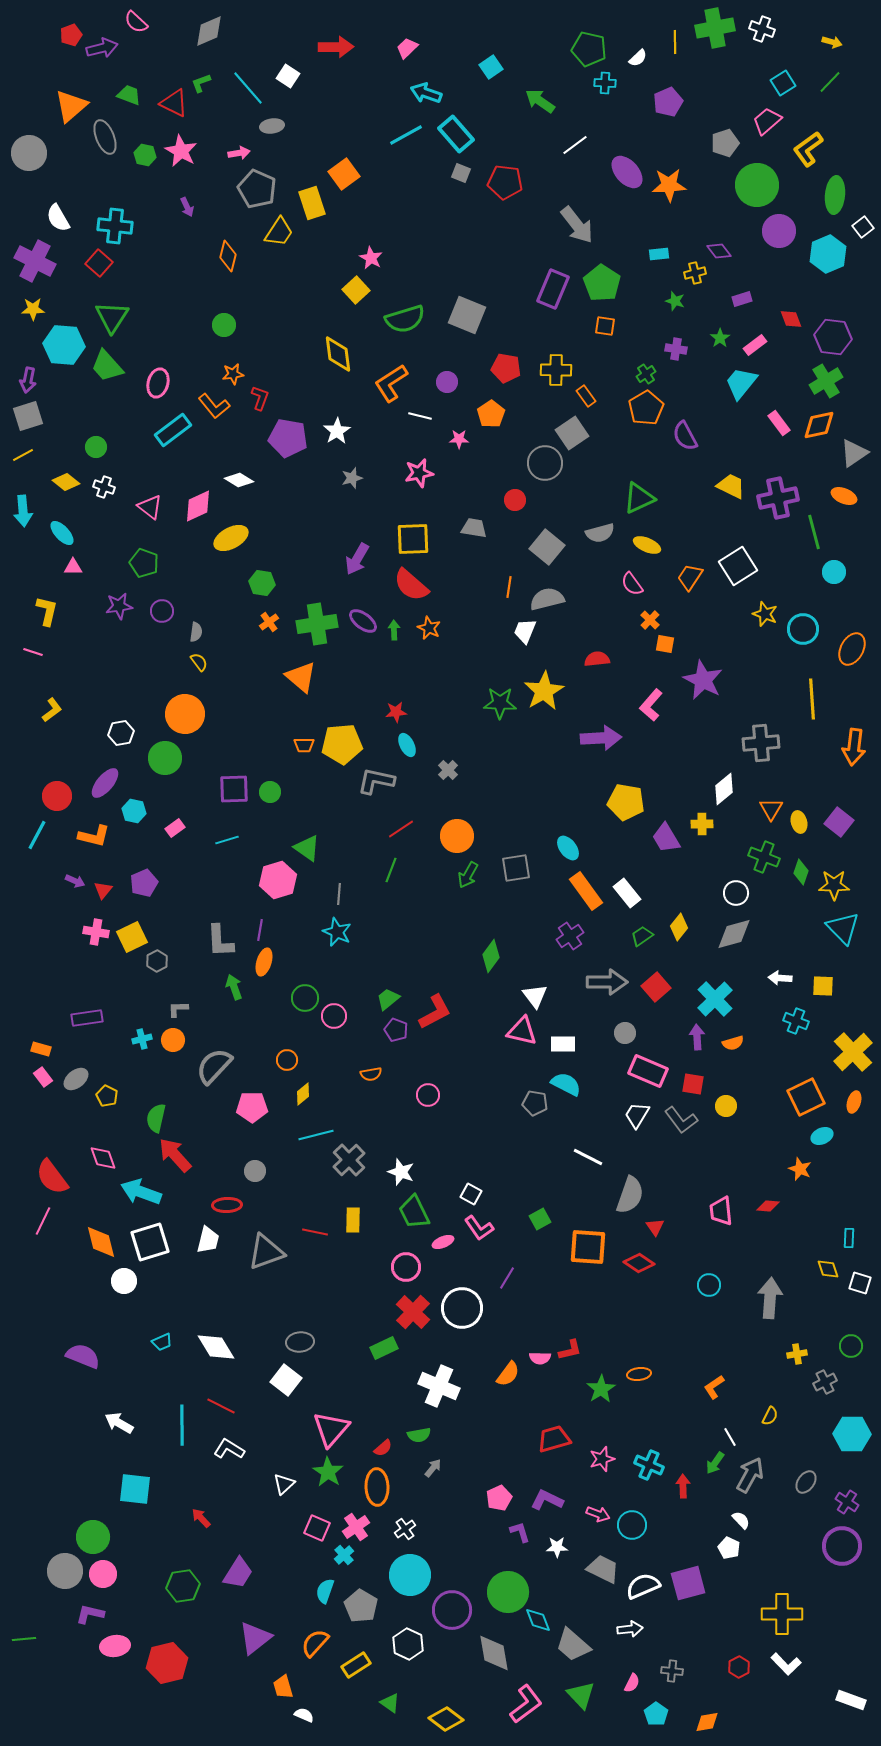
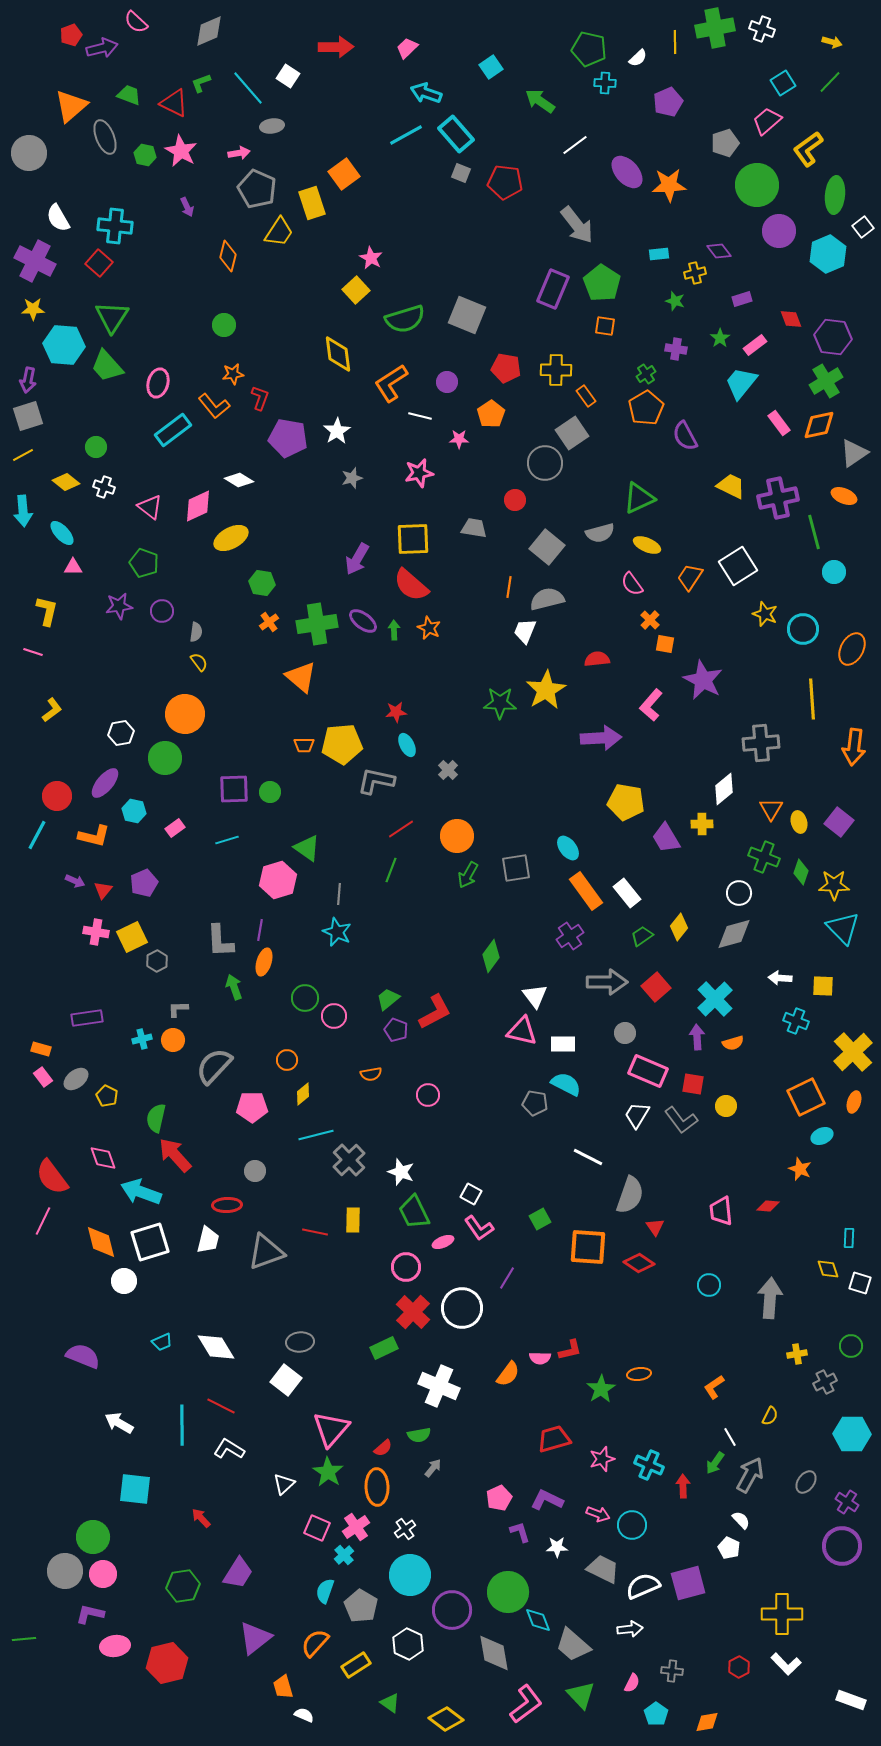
yellow star at (544, 691): moved 2 px right, 1 px up
white circle at (736, 893): moved 3 px right
